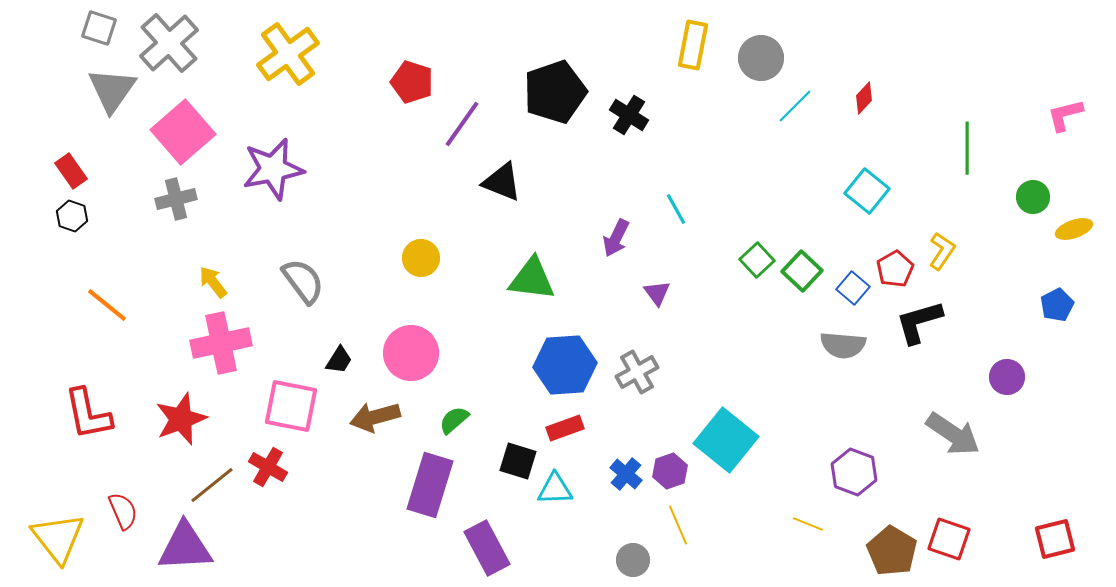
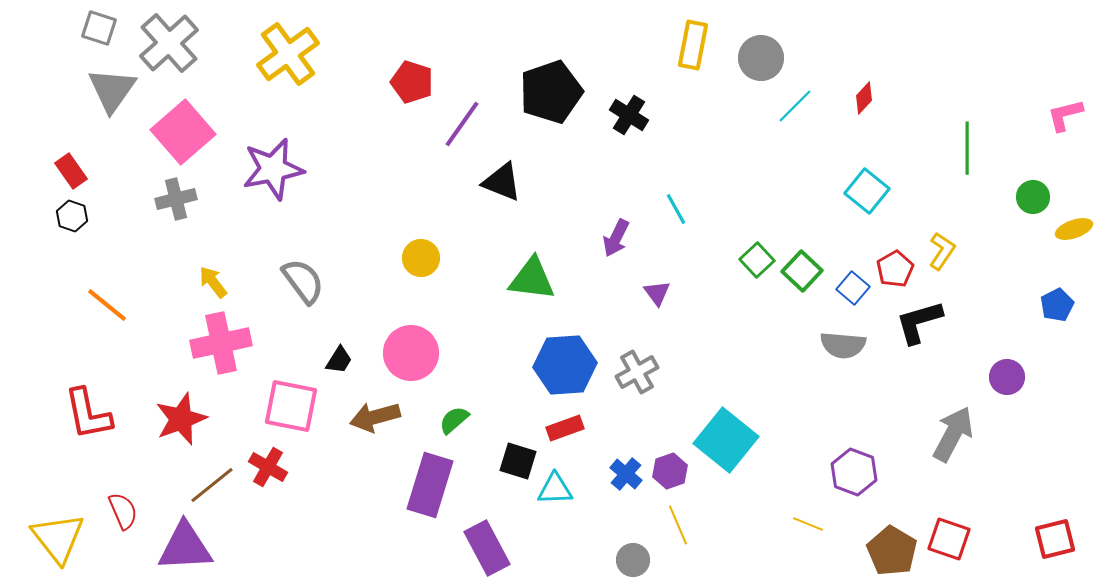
black pentagon at (555, 92): moved 4 px left
gray arrow at (953, 434): rotated 96 degrees counterclockwise
